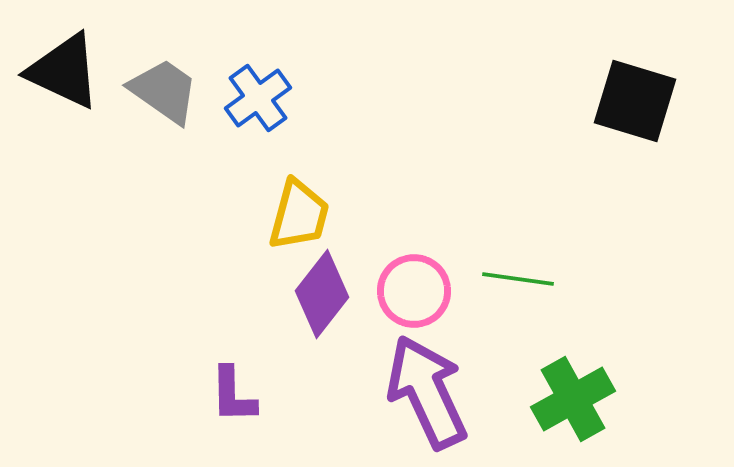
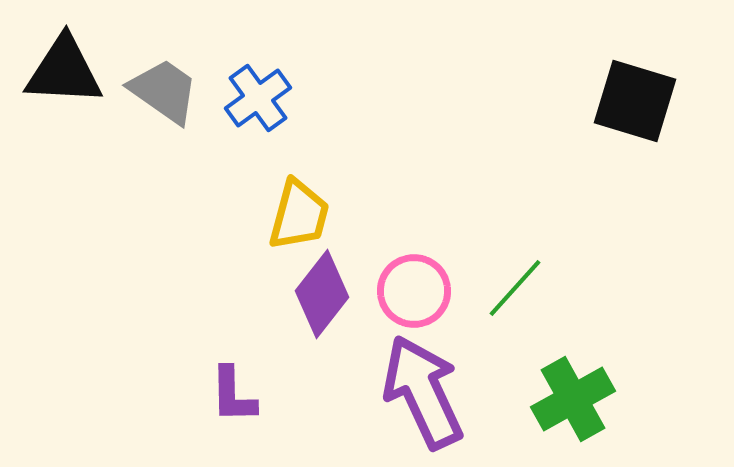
black triangle: rotated 22 degrees counterclockwise
green line: moved 3 px left, 9 px down; rotated 56 degrees counterclockwise
purple arrow: moved 4 px left
